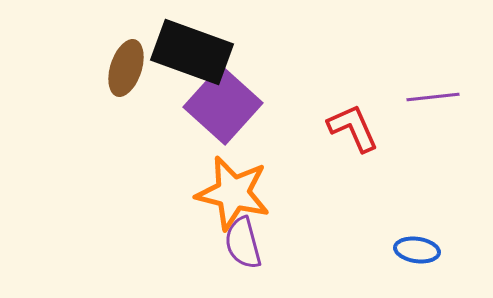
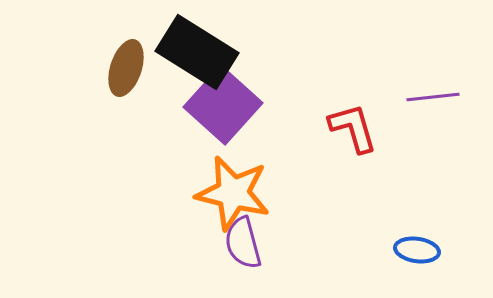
black rectangle: moved 5 px right; rotated 12 degrees clockwise
red L-shape: rotated 8 degrees clockwise
